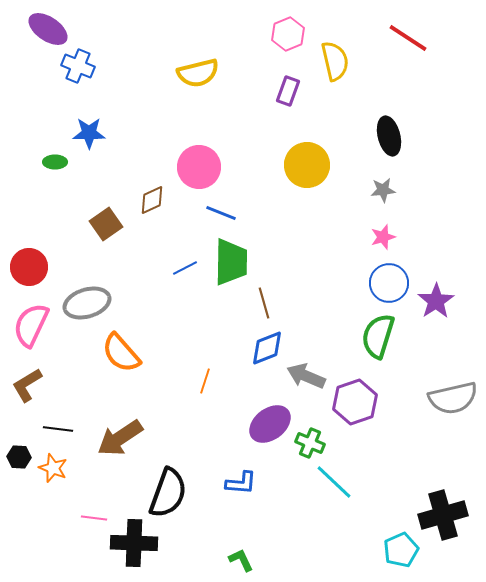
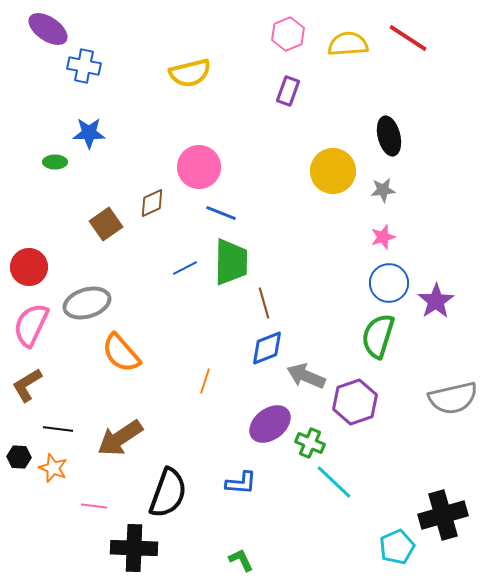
yellow semicircle at (335, 61): moved 13 px right, 17 px up; rotated 81 degrees counterclockwise
blue cross at (78, 66): moved 6 px right; rotated 12 degrees counterclockwise
yellow semicircle at (198, 73): moved 8 px left
yellow circle at (307, 165): moved 26 px right, 6 px down
brown diamond at (152, 200): moved 3 px down
pink line at (94, 518): moved 12 px up
black cross at (134, 543): moved 5 px down
cyan pentagon at (401, 550): moved 4 px left, 3 px up
